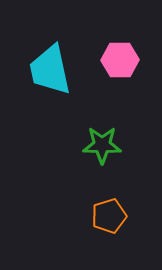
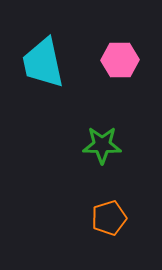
cyan trapezoid: moved 7 px left, 7 px up
orange pentagon: moved 2 px down
